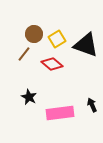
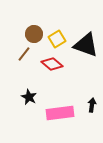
black arrow: rotated 32 degrees clockwise
